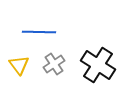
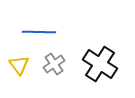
black cross: moved 2 px right, 1 px up
